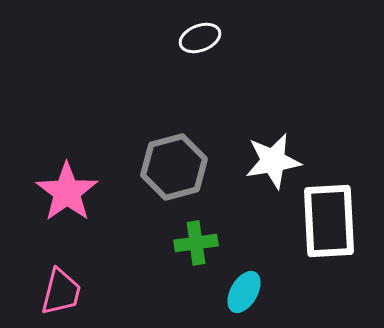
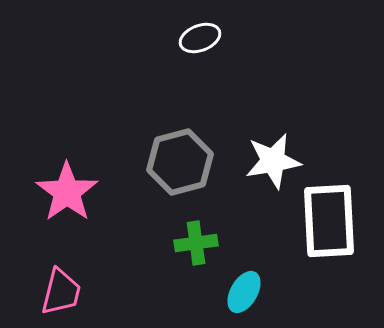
gray hexagon: moved 6 px right, 5 px up
